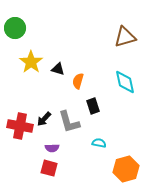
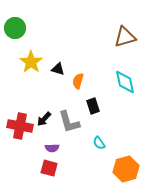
cyan semicircle: rotated 136 degrees counterclockwise
